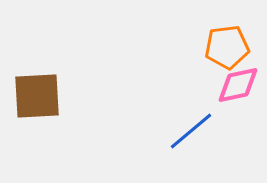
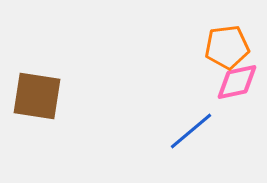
pink diamond: moved 1 px left, 3 px up
brown square: rotated 12 degrees clockwise
